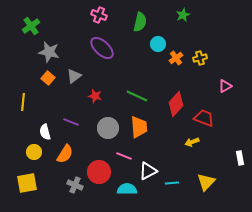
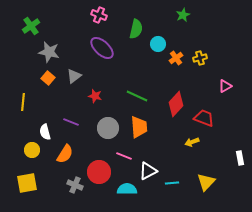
green semicircle: moved 4 px left, 7 px down
yellow circle: moved 2 px left, 2 px up
